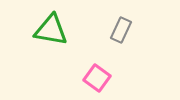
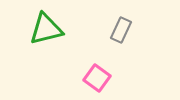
green triangle: moved 5 px left, 1 px up; rotated 24 degrees counterclockwise
